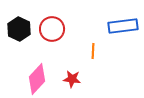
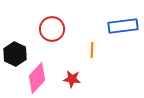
black hexagon: moved 4 px left, 25 px down
orange line: moved 1 px left, 1 px up
pink diamond: moved 1 px up
